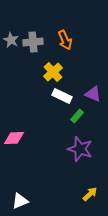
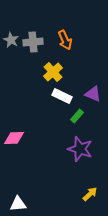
white triangle: moved 2 px left, 3 px down; rotated 18 degrees clockwise
